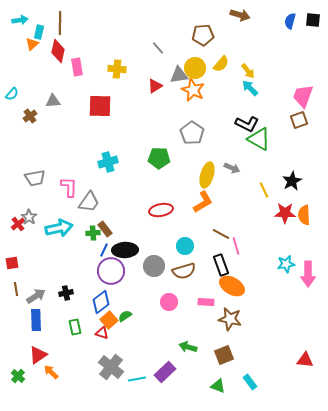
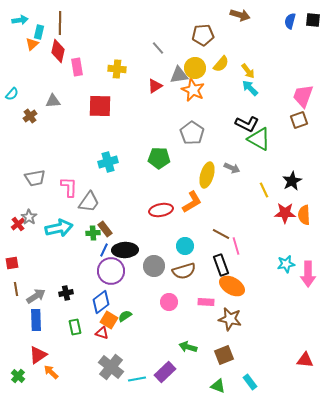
orange L-shape at (203, 202): moved 11 px left
orange square at (109, 320): rotated 18 degrees counterclockwise
